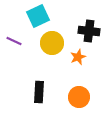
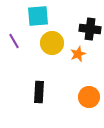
cyan square: rotated 20 degrees clockwise
black cross: moved 1 px right, 2 px up
purple line: rotated 35 degrees clockwise
orange star: moved 3 px up
orange circle: moved 10 px right
